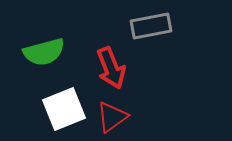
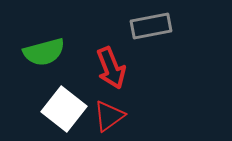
white square: rotated 30 degrees counterclockwise
red triangle: moved 3 px left, 1 px up
